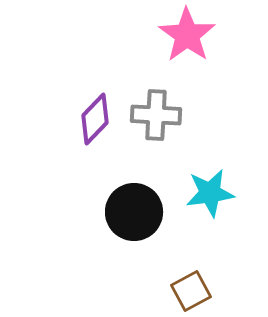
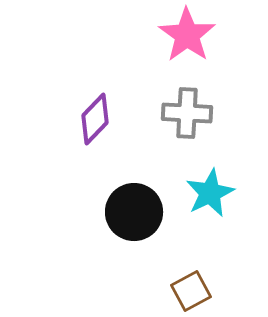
gray cross: moved 31 px right, 2 px up
cyan star: rotated 18 degrees counterclockwise
